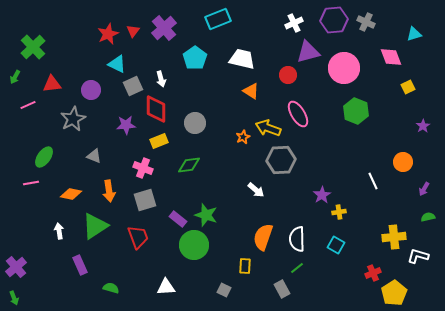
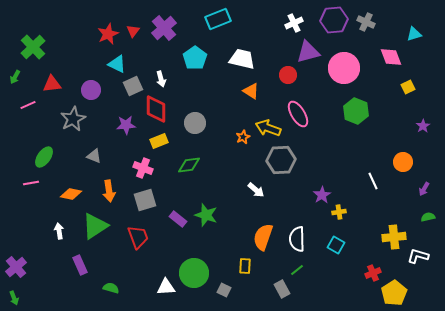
green circle at (194, 245): moved 28 px down
green line at (297, 268): moved 2 px down
